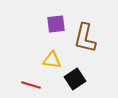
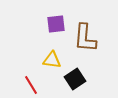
brown L-shape: rotated 8 degrees counterclockwise
red line: rotated 42 degrees clockwise
